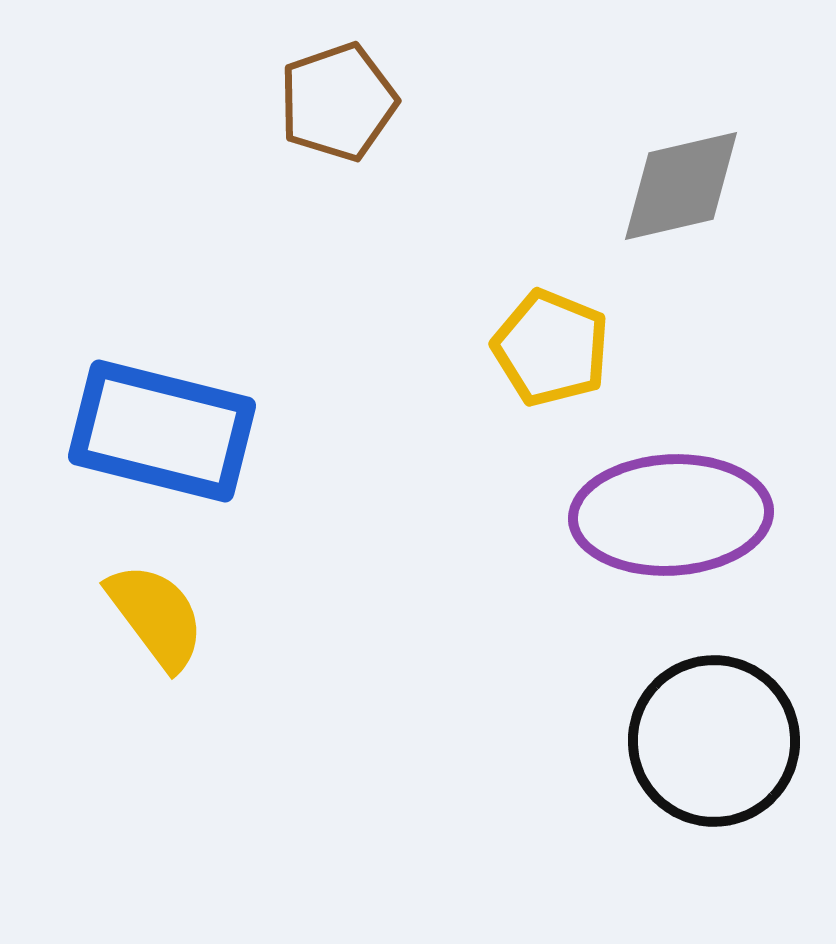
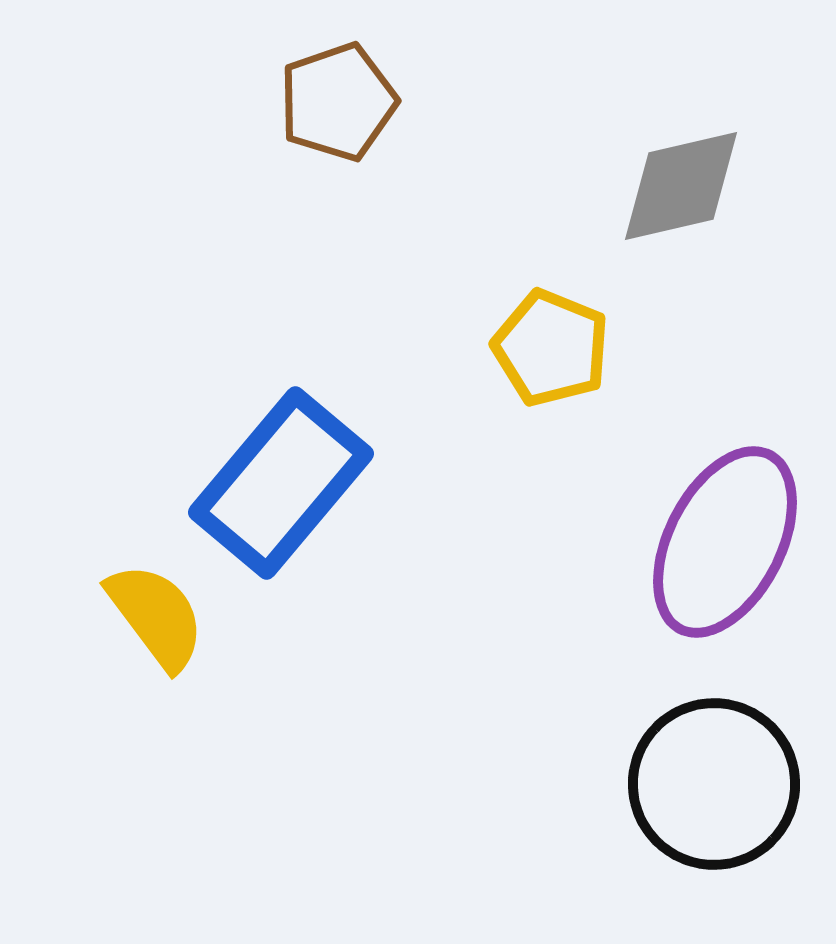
blue rectangle: moved 119 px right, 52 px down; rotated 64 degrees counterclockwise
purple ellipse: moved 54 px right, 27 px down; rotated 60 degrees counterclockwise
black circle: moved 43 px down
